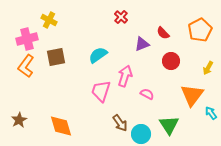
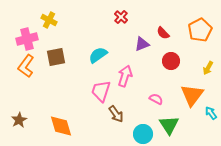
pink semicircle: moved 9 px right, 5 px down
brown arrow: moved 4 px left, 9 px up
cyan circle: moved 2 px right
